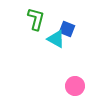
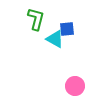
blue square: rotated 28 degrees counterclockwise
cyan triangle: moved 1 px left
